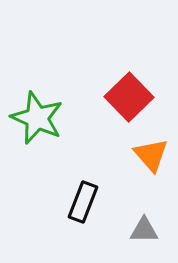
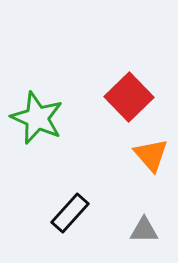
black rectangle: moved 13 px left, 11 px down; rotated 21 degrees clockwise
